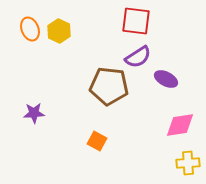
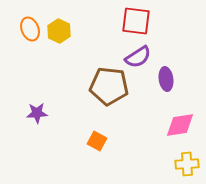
purple ellipse: rotated 55 degrees clockwise
purple star: moved 3 px right
yellow cross: moved 1 px left, 1 px down
